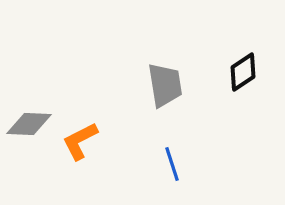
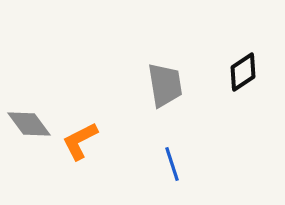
gray diamond: rotated 51 degrees clockwise
